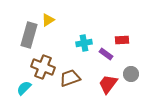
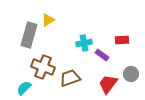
purple rectangle: moved 4 px left, 1 px down
